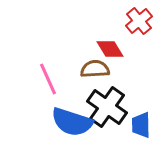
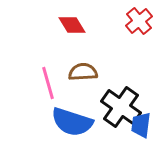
red diamond: moved 38 px left, 24 px up
brown semicircle: moved 12 px left, 3 px down
pink line: moved 4 px down; rotated 8 degrees clockwise
black cross: moved 14 px right
blue trapezoid: rotated 8 degrees clockwise
